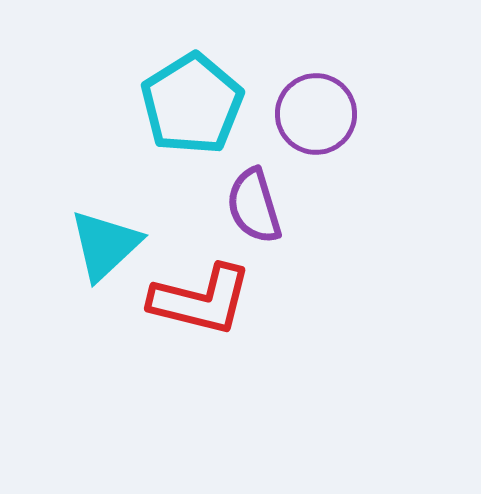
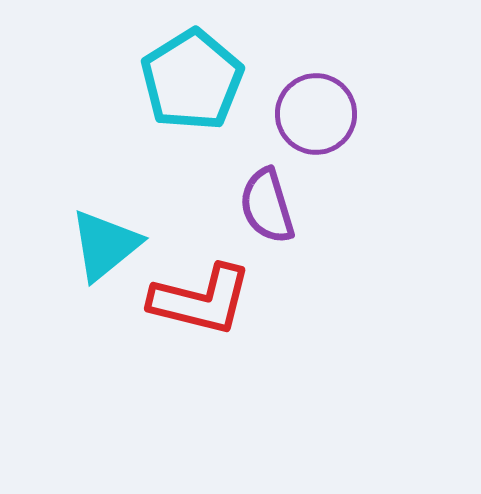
cyan pentagon: moved 24 px up
purple semicircle: moved 13 px right
cyan triangle: rotated 4 degrees clockwise
